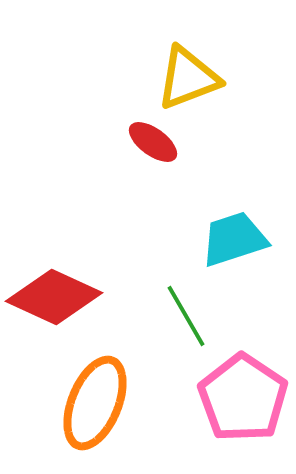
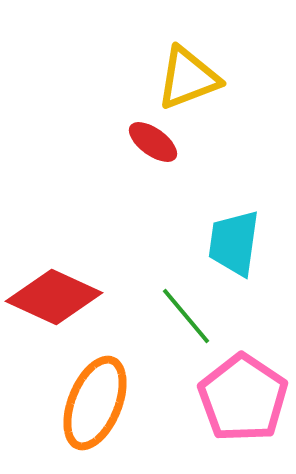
cyan trapezoid: moved 4 px down; rotated 64 degrees counterclockwise
green line: rotated 10 degrees counterclockwise
